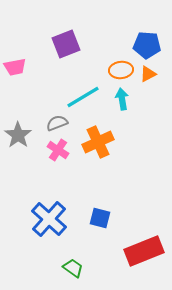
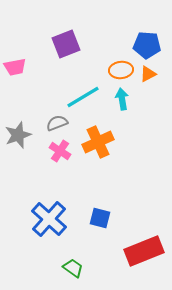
gray star: rotated 16 degrees clockwise
pink cross: moved 2 px right, 1 px down
